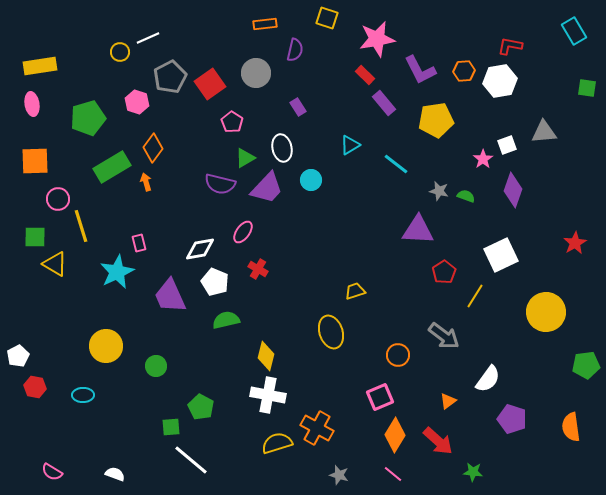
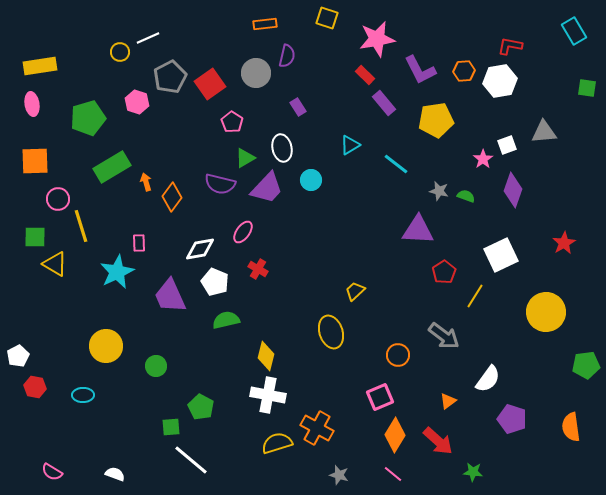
purple semicircle at (295, 50): moved 8 px left, 6 px down
orange diamond at (153, 148): moved 19 px right, 49 px down
pink rectangle at (139, 243): rotated 12 degrees clockwise
red star at (575, 243): moved 11 px left
yellow trapezoid at (355, 291): rotated 25 degrees counterclockwise
